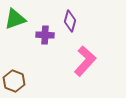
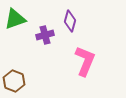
purple cross: rotated 18 degrees counterclockwise
pink L-shape: rotated 20 degrees counterclockwise
